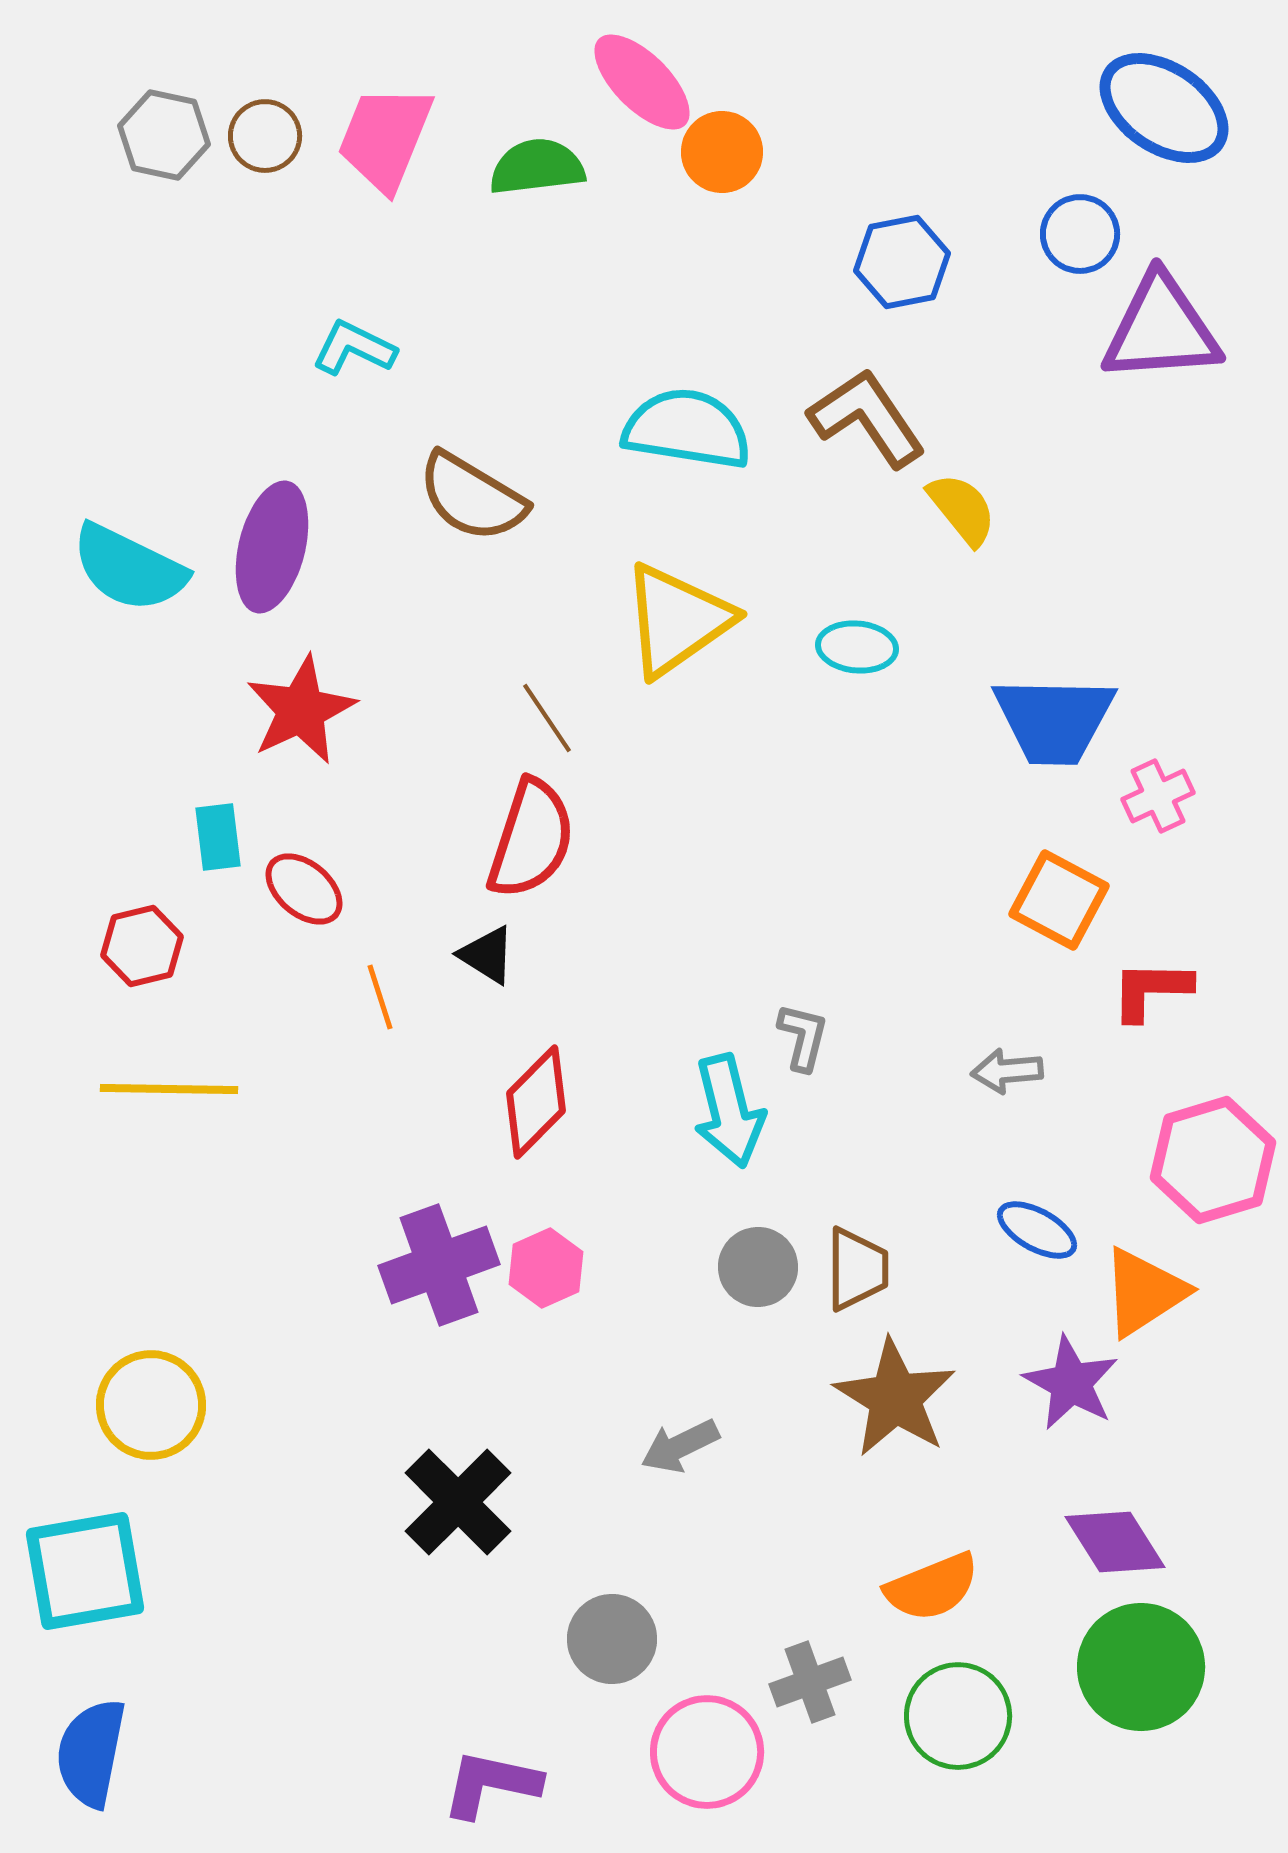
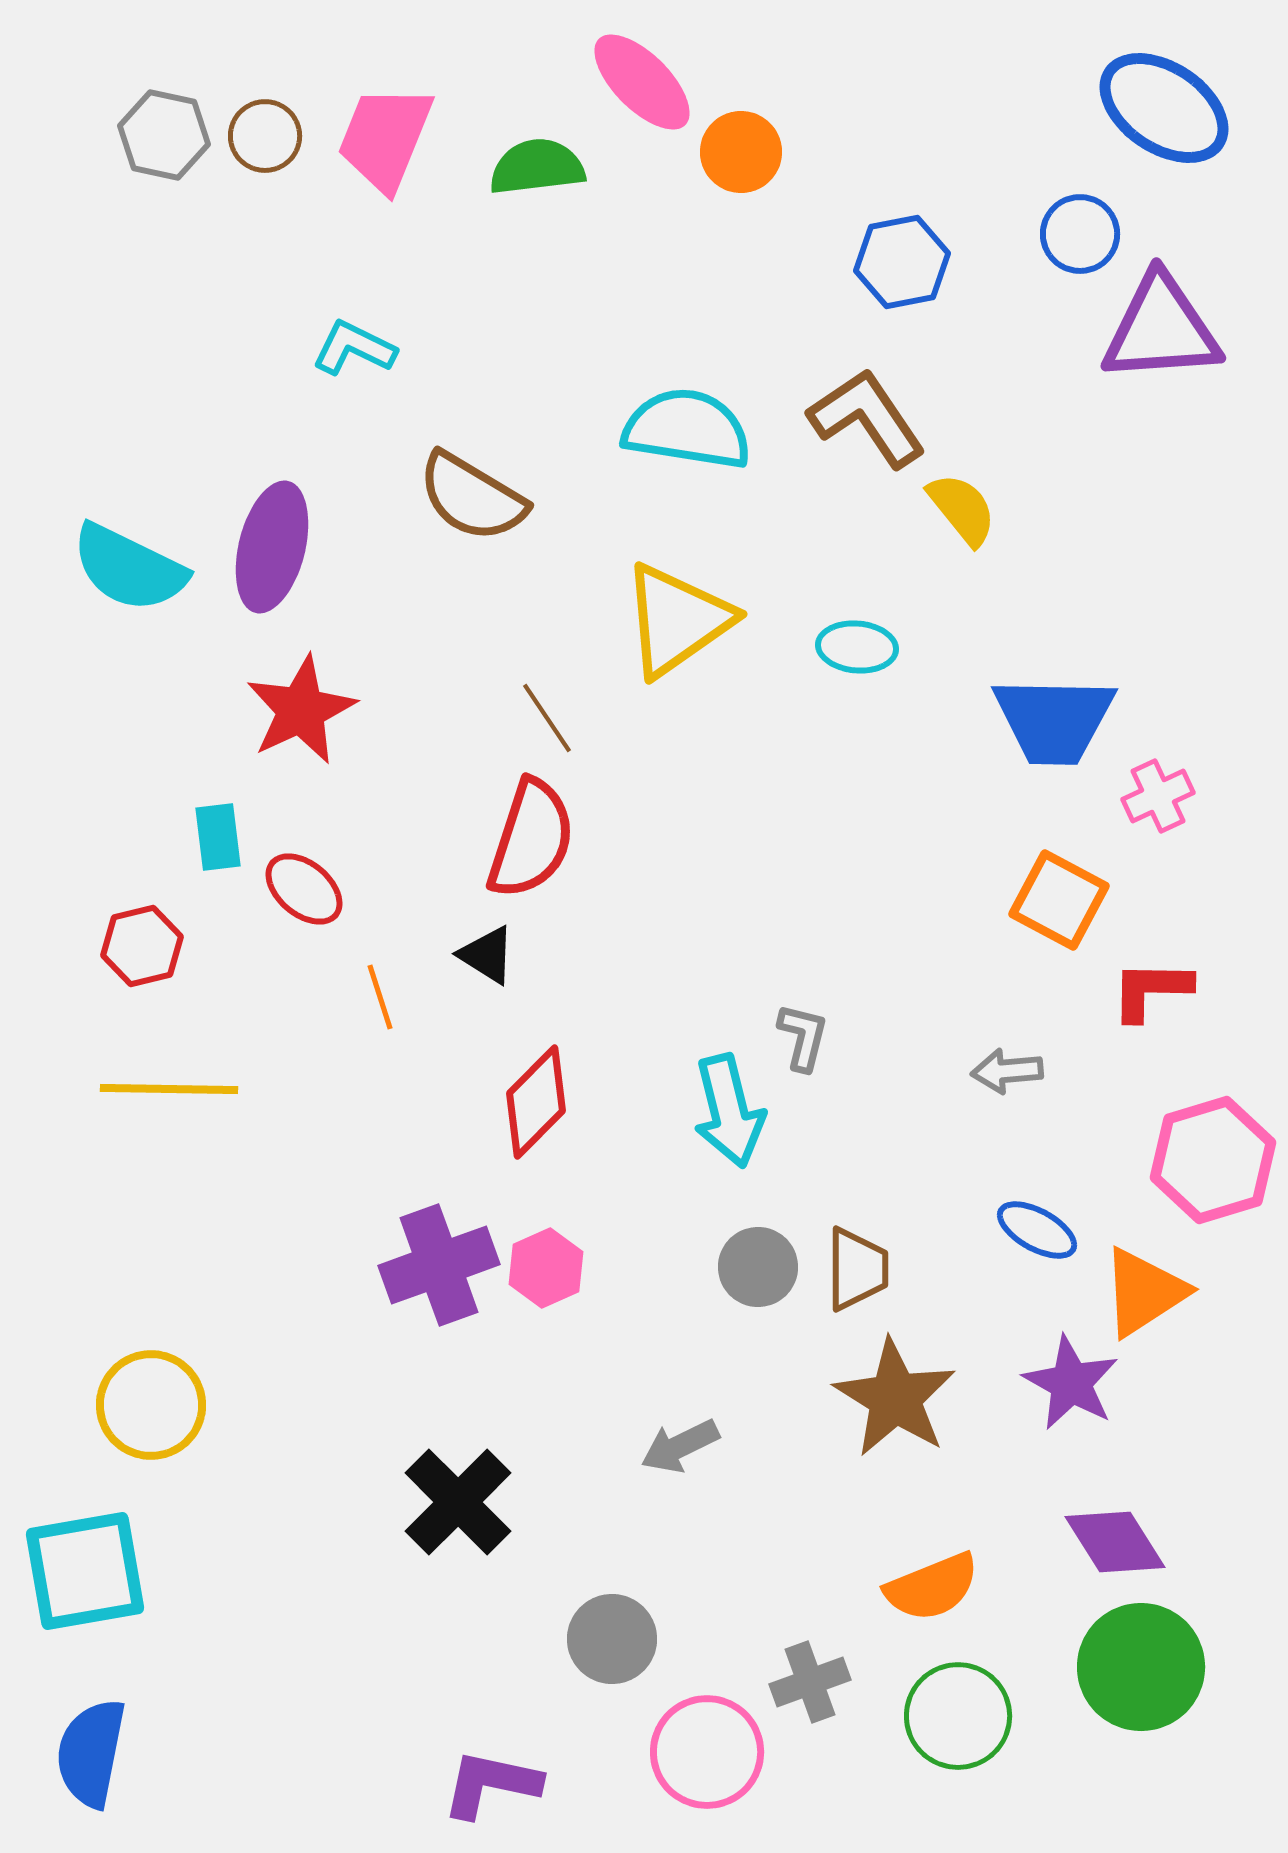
orange circle at (722, 152): moved 19 px right
